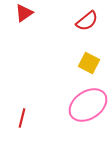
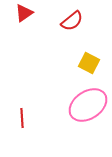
red semicircle: moved 15 px left
red line: rotated 18 degrees counterclockwise
